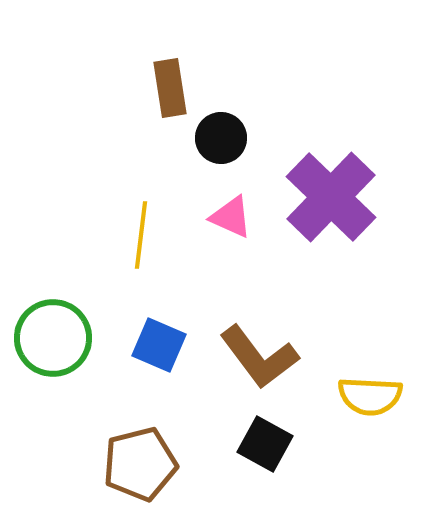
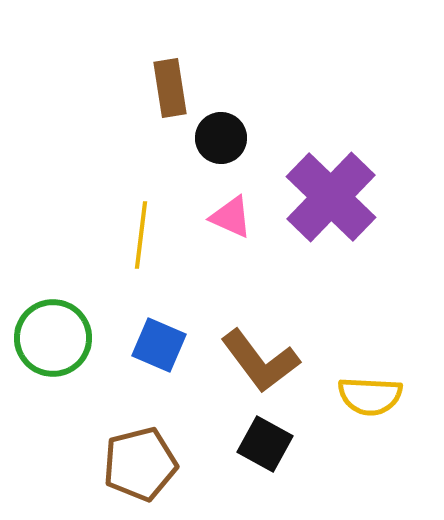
brown L-shape: moved 1 px right, 4 px down
